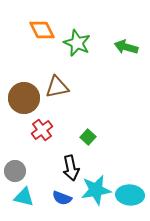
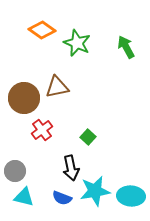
orange diamond: rotated 28 degrees counterclockwise
green arrow: rotated 45 degrees clockwise
cyan star: moved 1 px left, 1 px down
cyan ellipse: moved 1 px right, 1 px down
